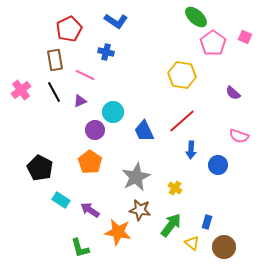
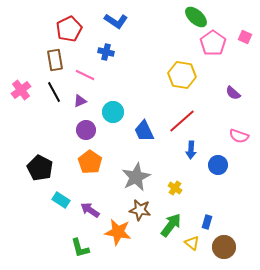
purple circle: moved 9 px left
